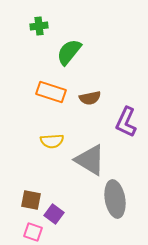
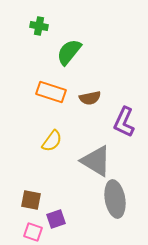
green cross: rotated 18 degrees clockwise
purple L-shape: moved 2 px left
yellow semicircle: rotated 50 degrees counterclockwise
gray triangle: moved 6 px right, 1 px down
purple square: moved 2 px right, 5 px down; rotated 36 degrees clockwise
